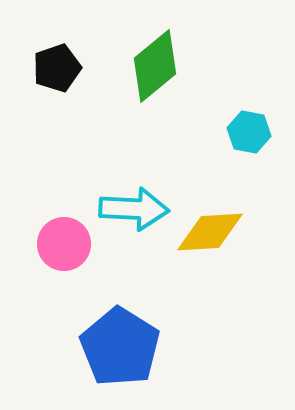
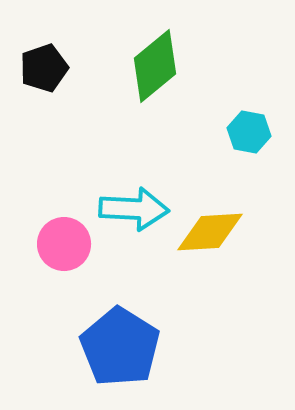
black pentagon: moved 13 px left
